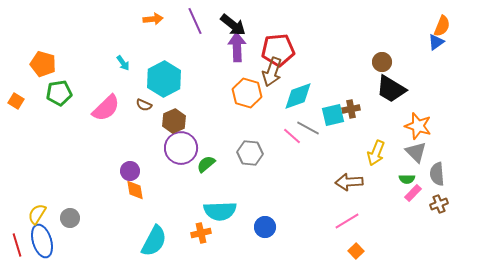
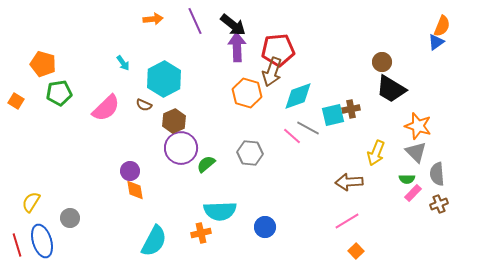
yellow semicircle at (37, 214): moved 6 px left, 12 px up
